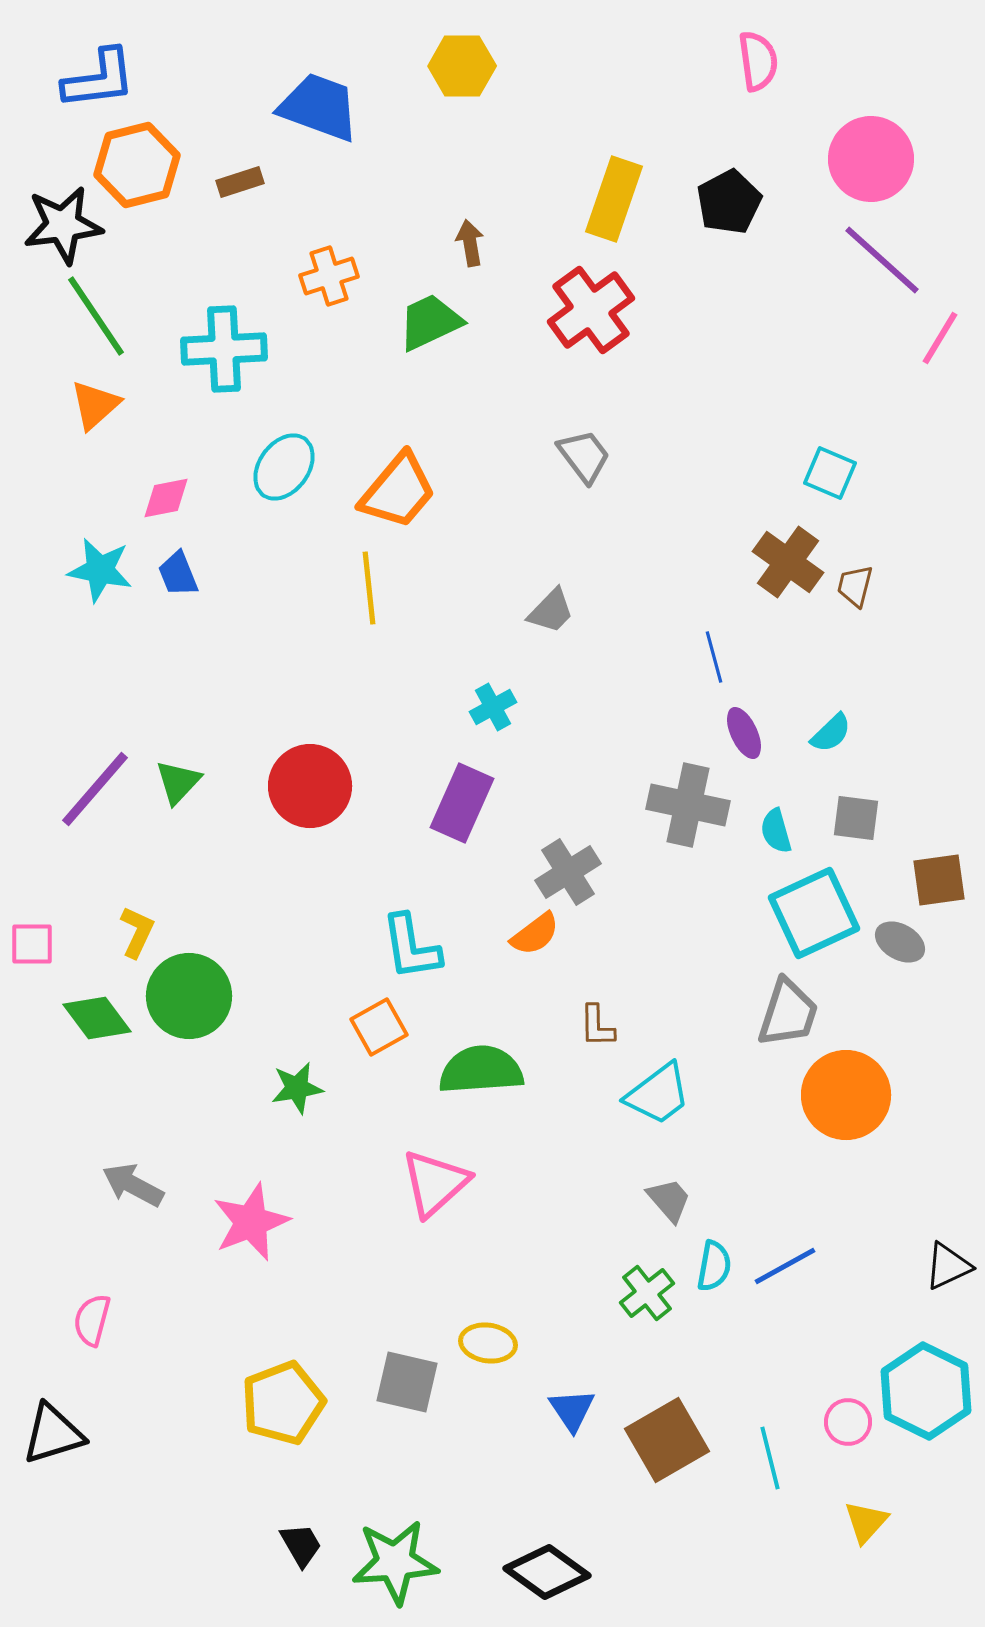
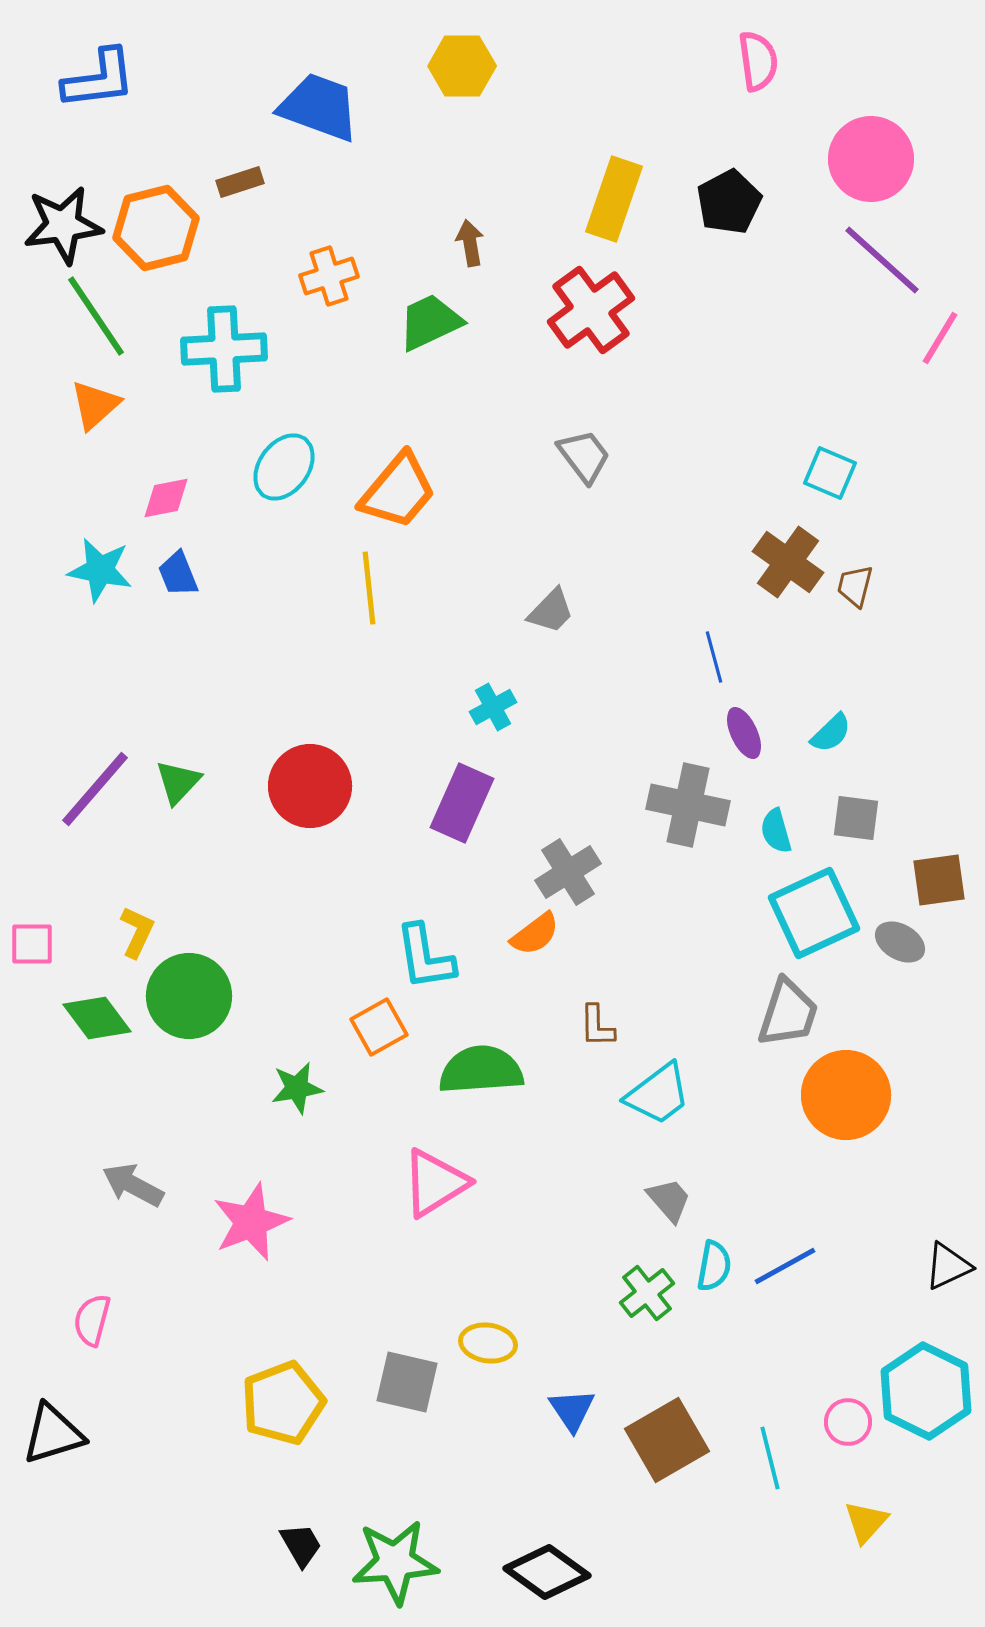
orange hexagon at (137, 165): moved 19 px right, 63 px down
cyan L-shape at (411, 947): moved 14 px right, 10 px down
pink triangle at (435, 1183): rotated 10 degrees clockwise
